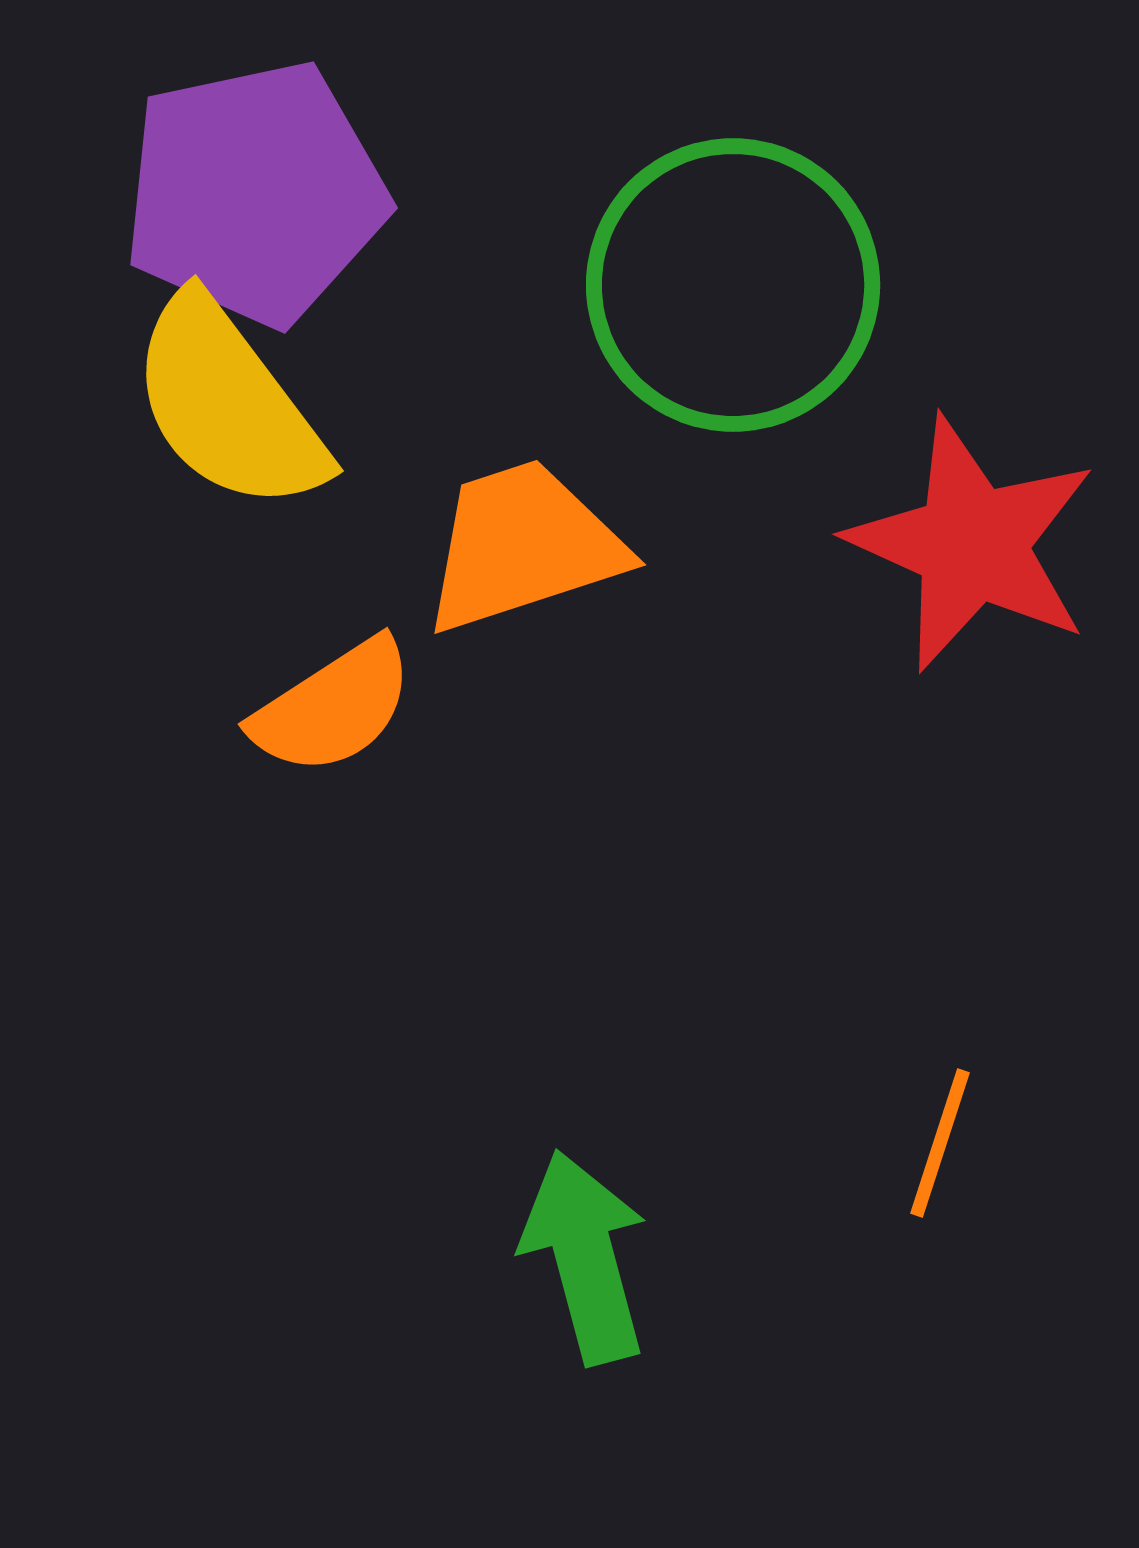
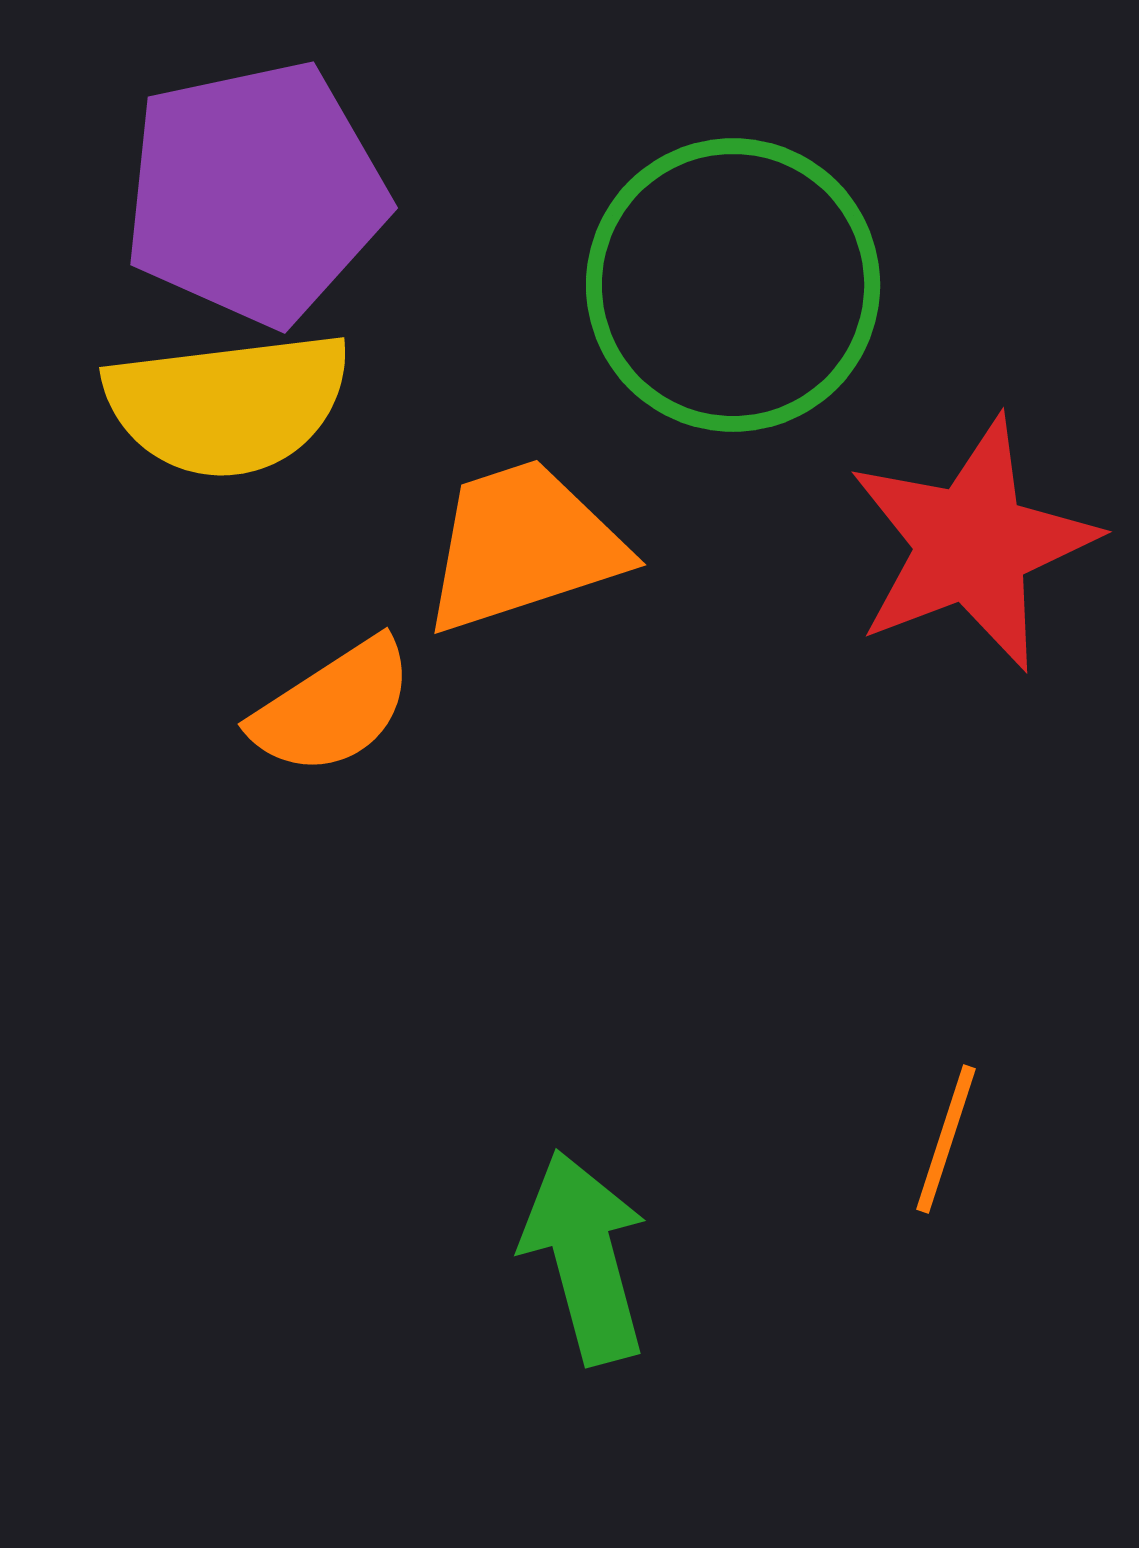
yellow semicircle: rotated 60 degrees counterclockwise
red star: rotated 27 degrees clockwise
orange line: moved 6 px right, 4 px up
